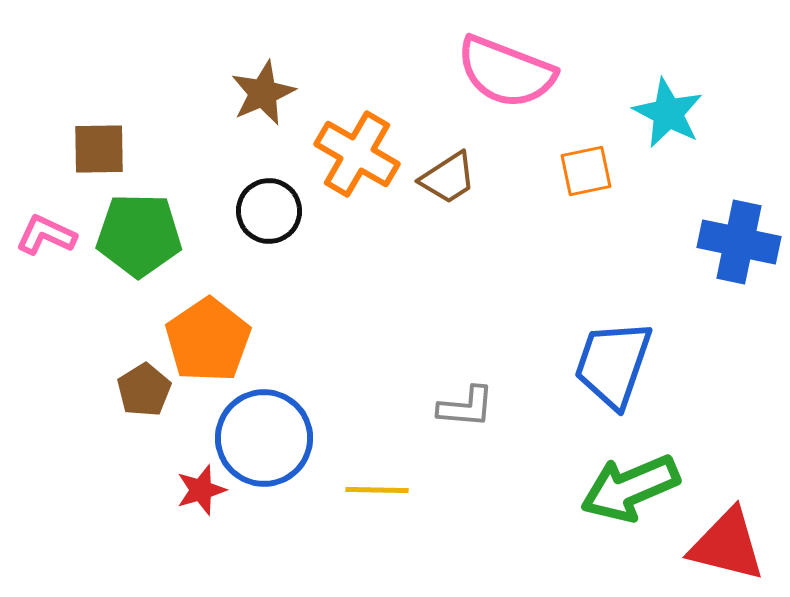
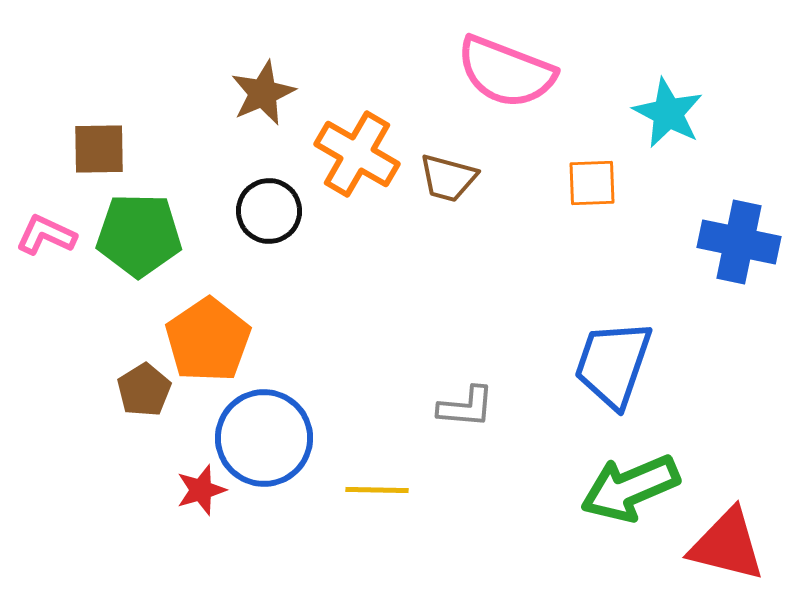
orange square: moved 6 px right, 12 px down; rotated 10 degrees clockwise
brown trapezoid: rotated 48 degrees clockwise
